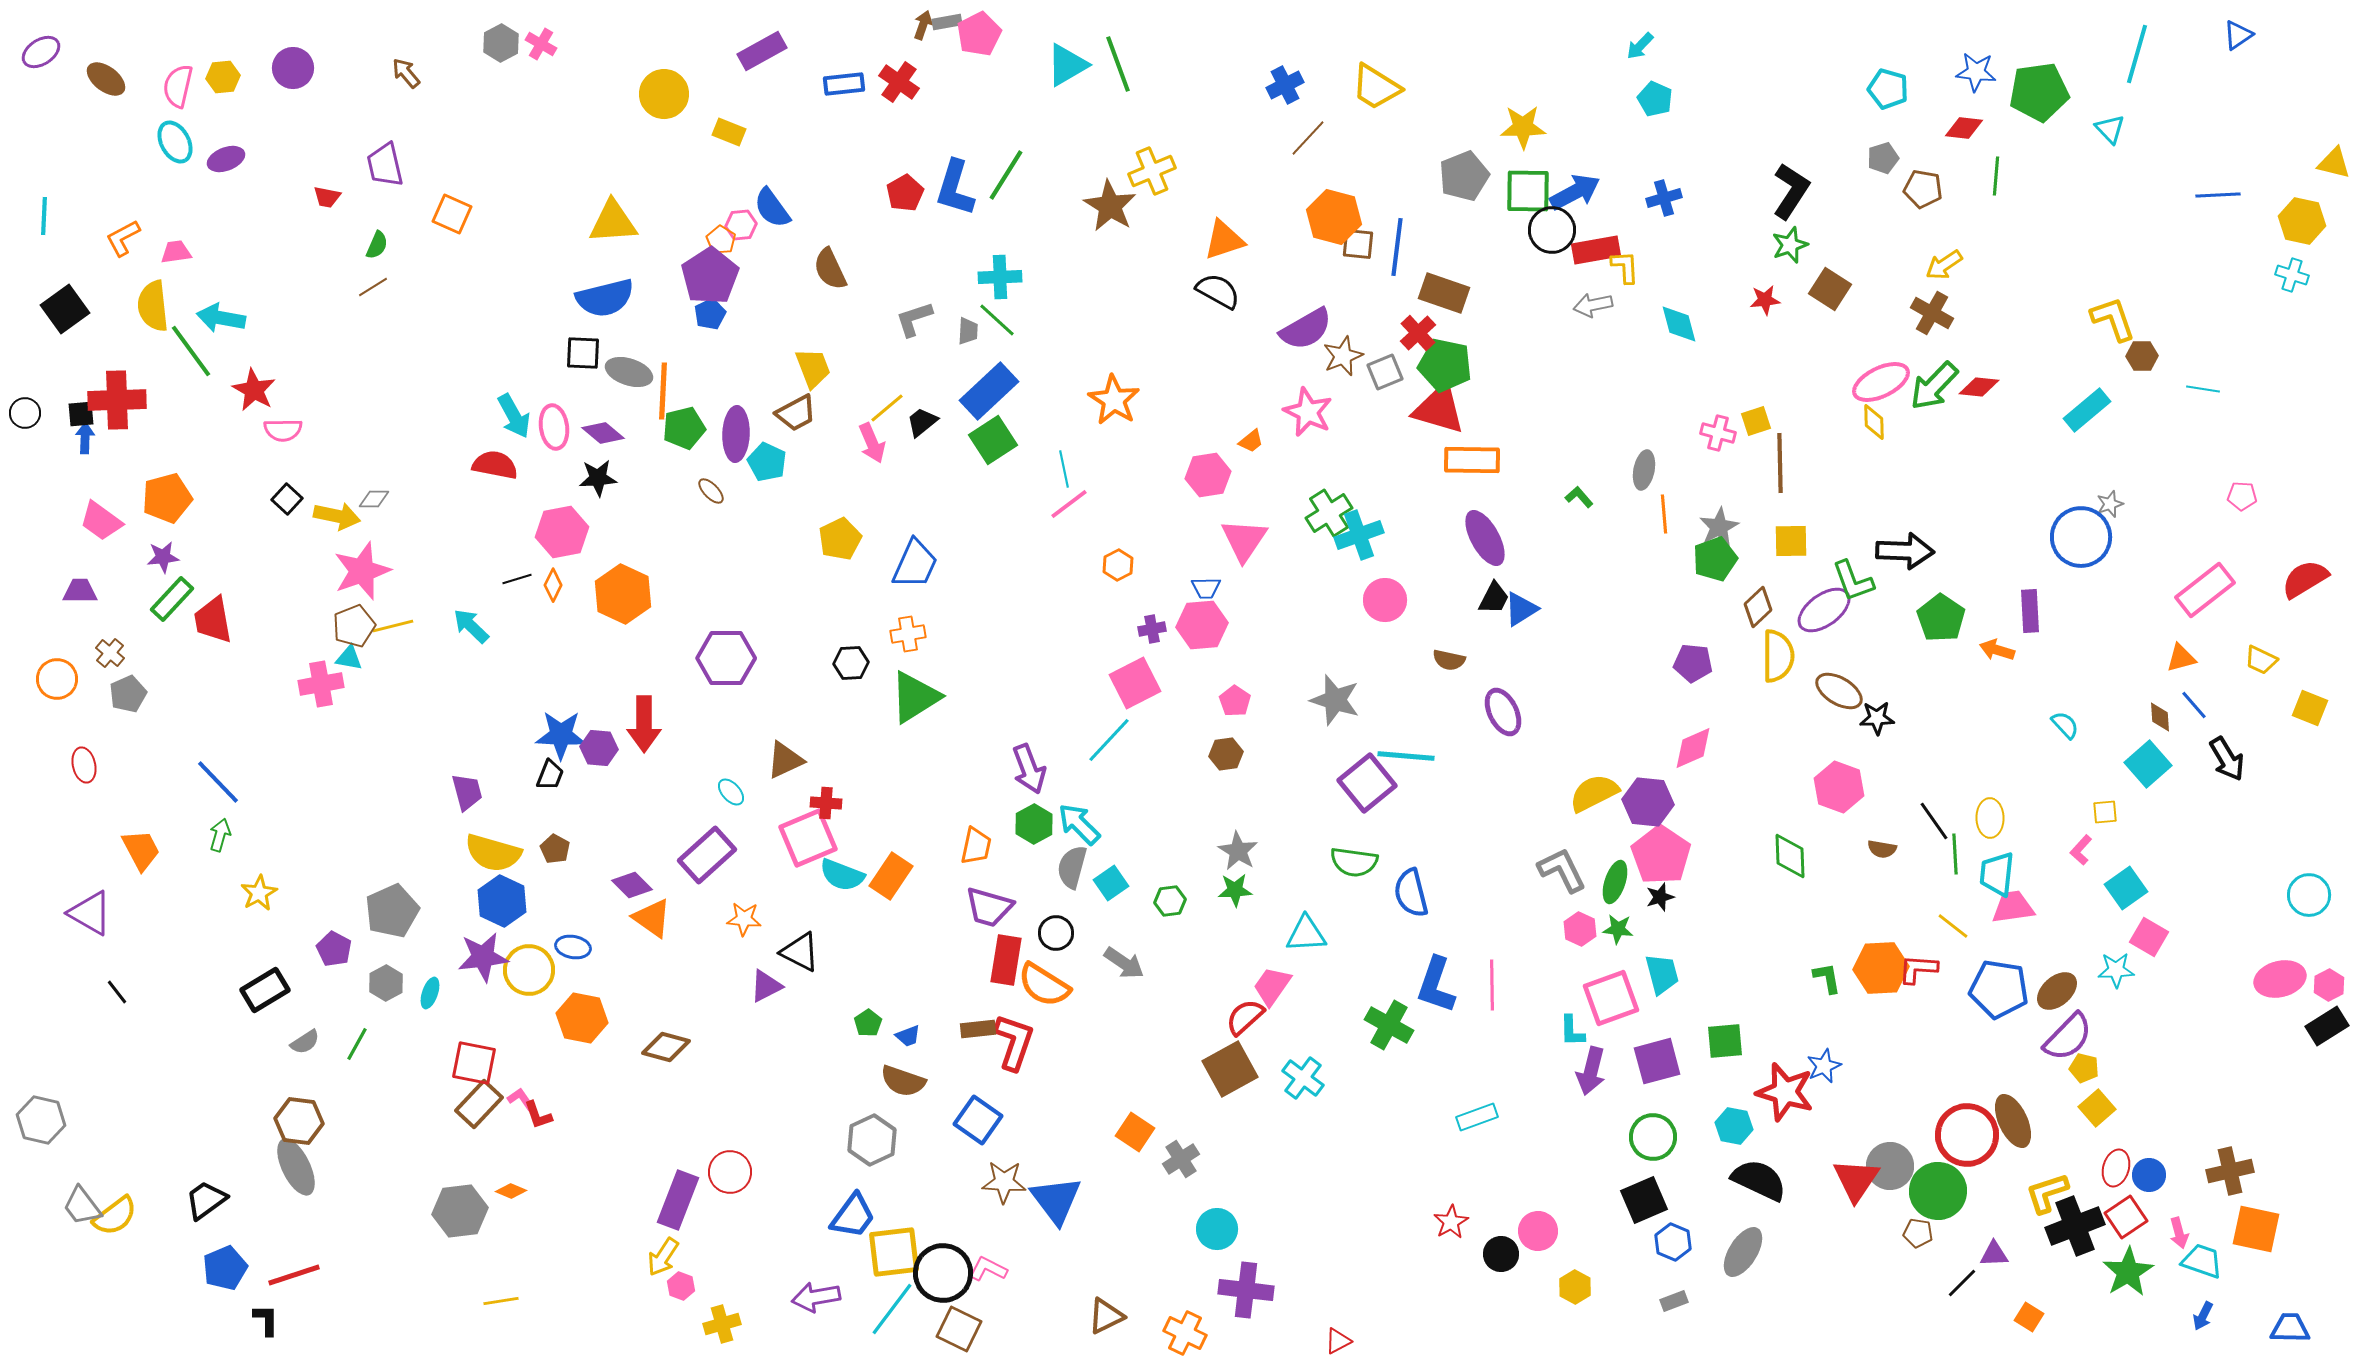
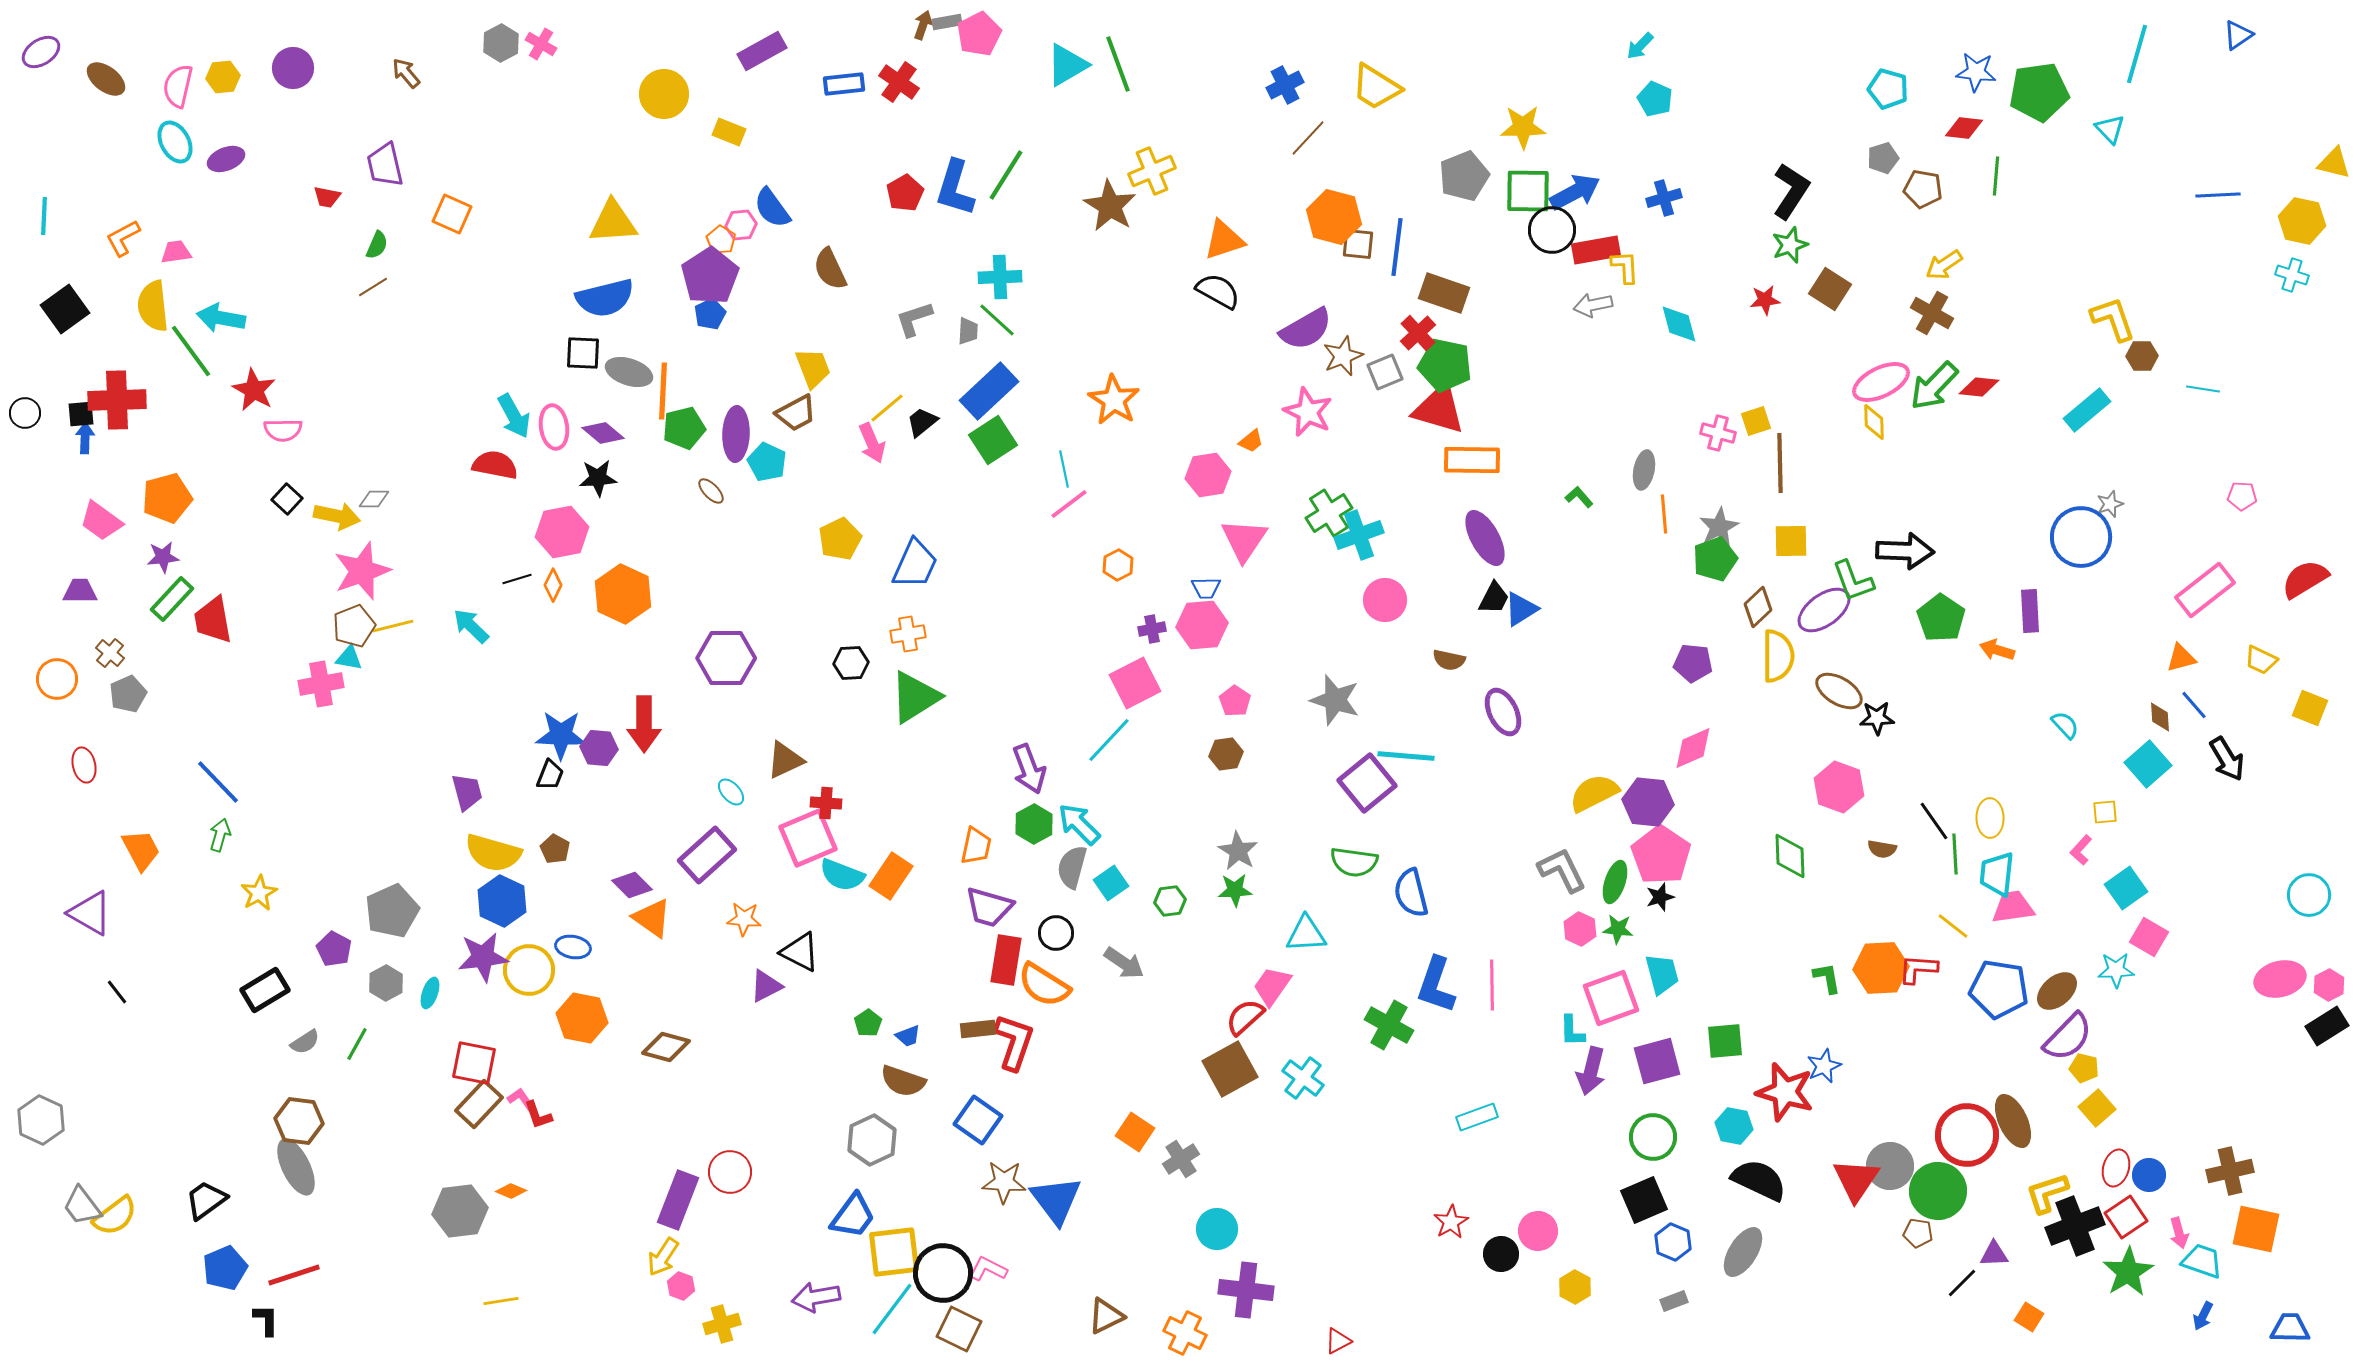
gray hexagon at (41, 1120): rotated 12 degrees clockwise
